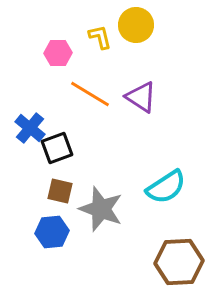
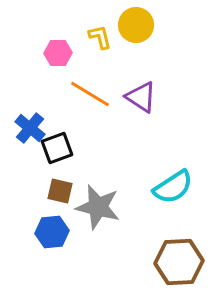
cyan semicircle: moved 7 px right
gray star: moved 3 px left, 2 px up; rotated 6 degrees counterclockwise
